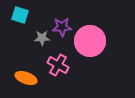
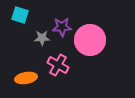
pink circle: moved 1 px up
orange ellipse: rotated 30 degrees counterclockwise
